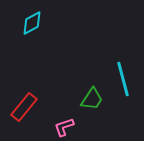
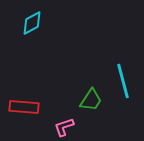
cyan line: moved 2 px down
green trapezoid: moved 1 px left, 1 px down
red rectangle: rotated 56 degrees clockwise
